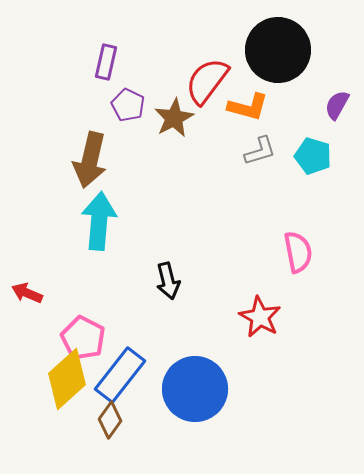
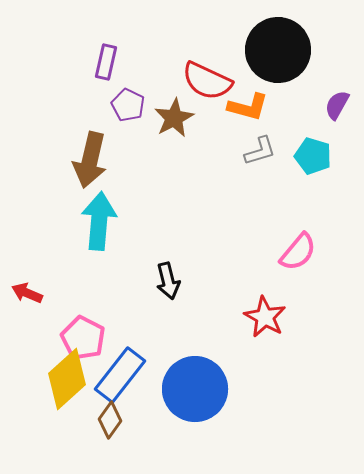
red semicircle: rotated 102 degrees counterclockwise
pink semicircle: rotated 51 degrees clockwise
red star: moved 5 px right
